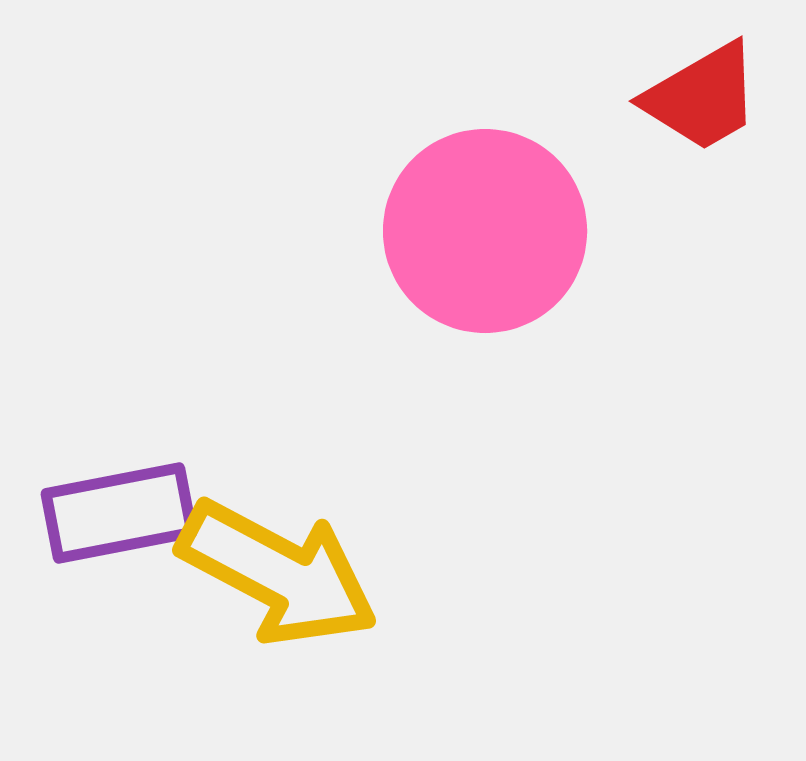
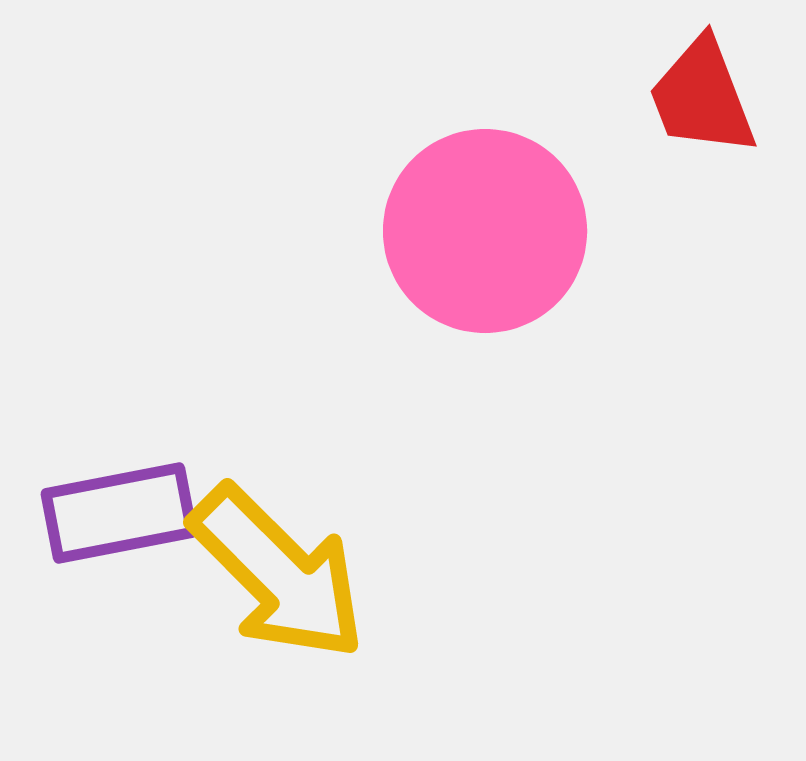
red trapezoid: rotated 99 degrees clockwise
yellow arrow: rotated 17 degrees clockwise
